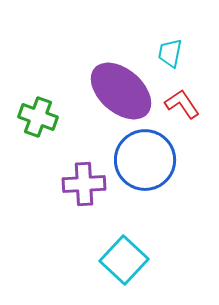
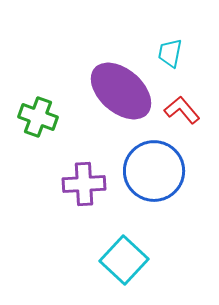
red L-shape: moved 6 px down; rotated 6 degrees counterclockwise
blue circle: moved 9 px right, 11 px down
